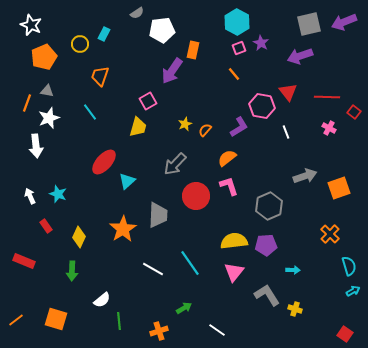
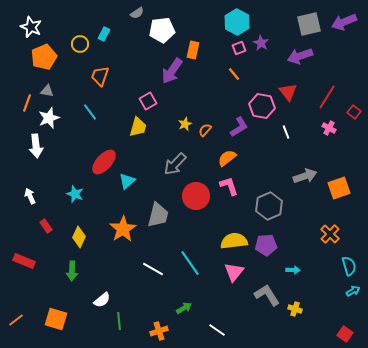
white star at (31, 25): moved 2 px down
red line at (327, 97): rotated 60 degrees counterclockwise
cyan star at (58, 194): moved 17 px right
gray trapezoid at (158, 215): rotated 12 degrees clockwise
